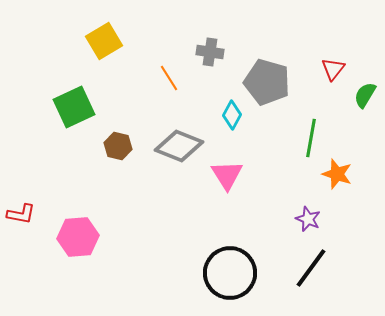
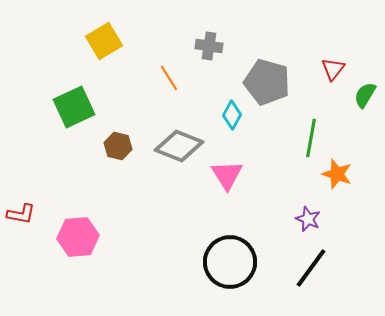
gray cross: moved 1 px left, 6 px up
black circle: moved 11 px up
